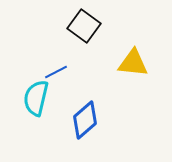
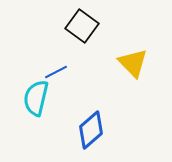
black square: moved 2 px left
yellow triangle: rotated 40 degrees clockwise
blue diamond: moved 6 px right, 10 px down
